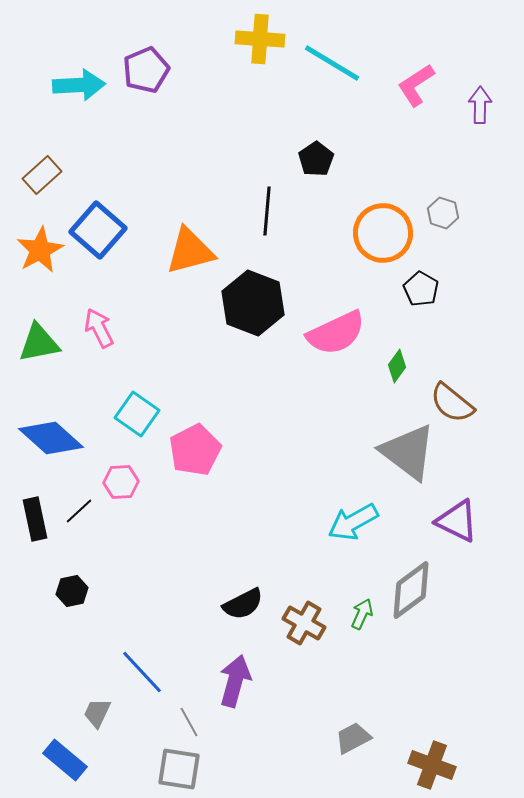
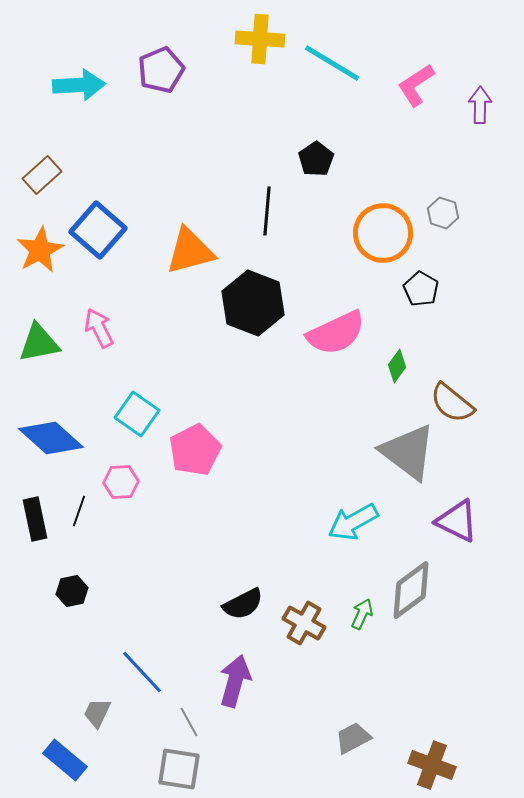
purple pentagon at (146, 70): moved 15 px right
black line at (79, 511): rotated 28 degrees counterclockwise
